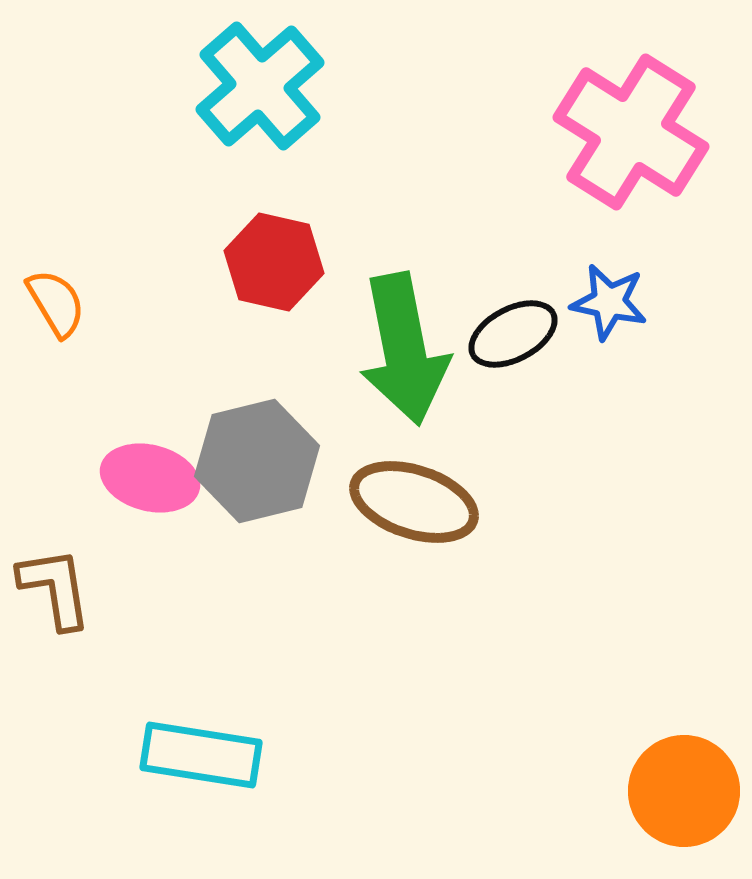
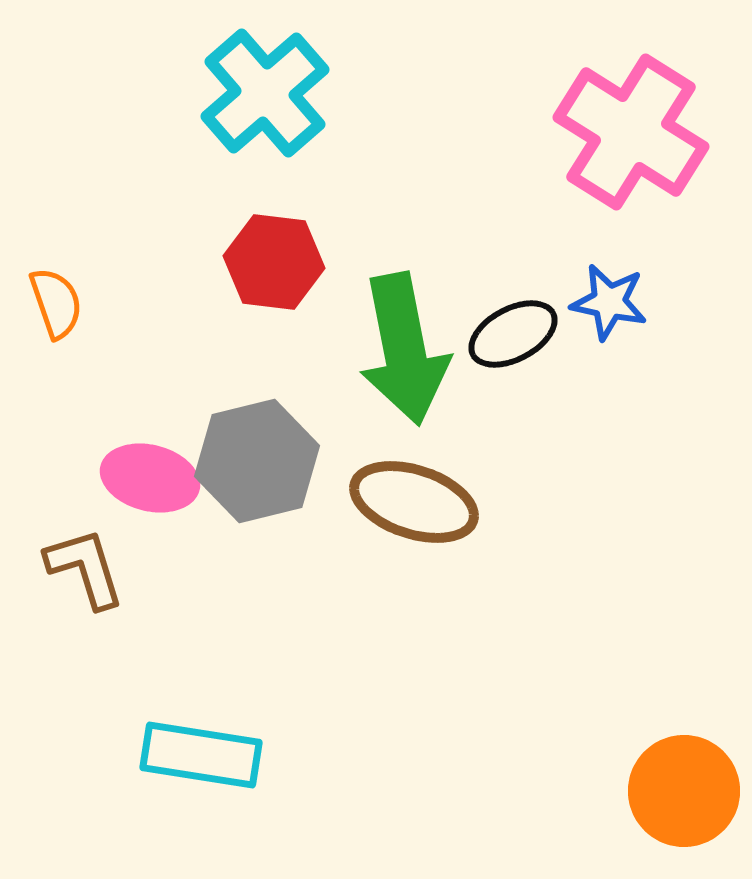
cyan cross: moved 5 px right, 7 px down
red hexagon: rotated 6 degrees counterclockwise
orange semicircle: rotated 12 degrees clockwise
brown L-shape: moved 30 px right, 20 px up; rotated 8 degrees counterclockwise
